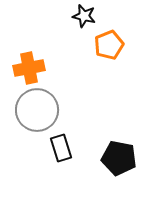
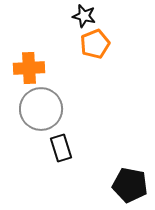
orange pentagon: moved 14 px left, 1 px up
orange cross: rotated 8 degrees clockwise
gray circle: moved 4 px right, 1 px up
black pentagon: moved 11 px right, 27 px down
